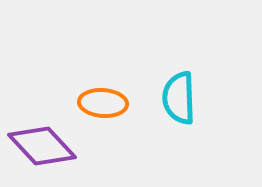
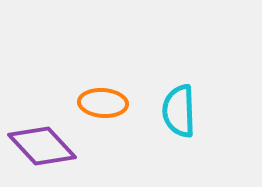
cyan semicircle: moved 13 px down
